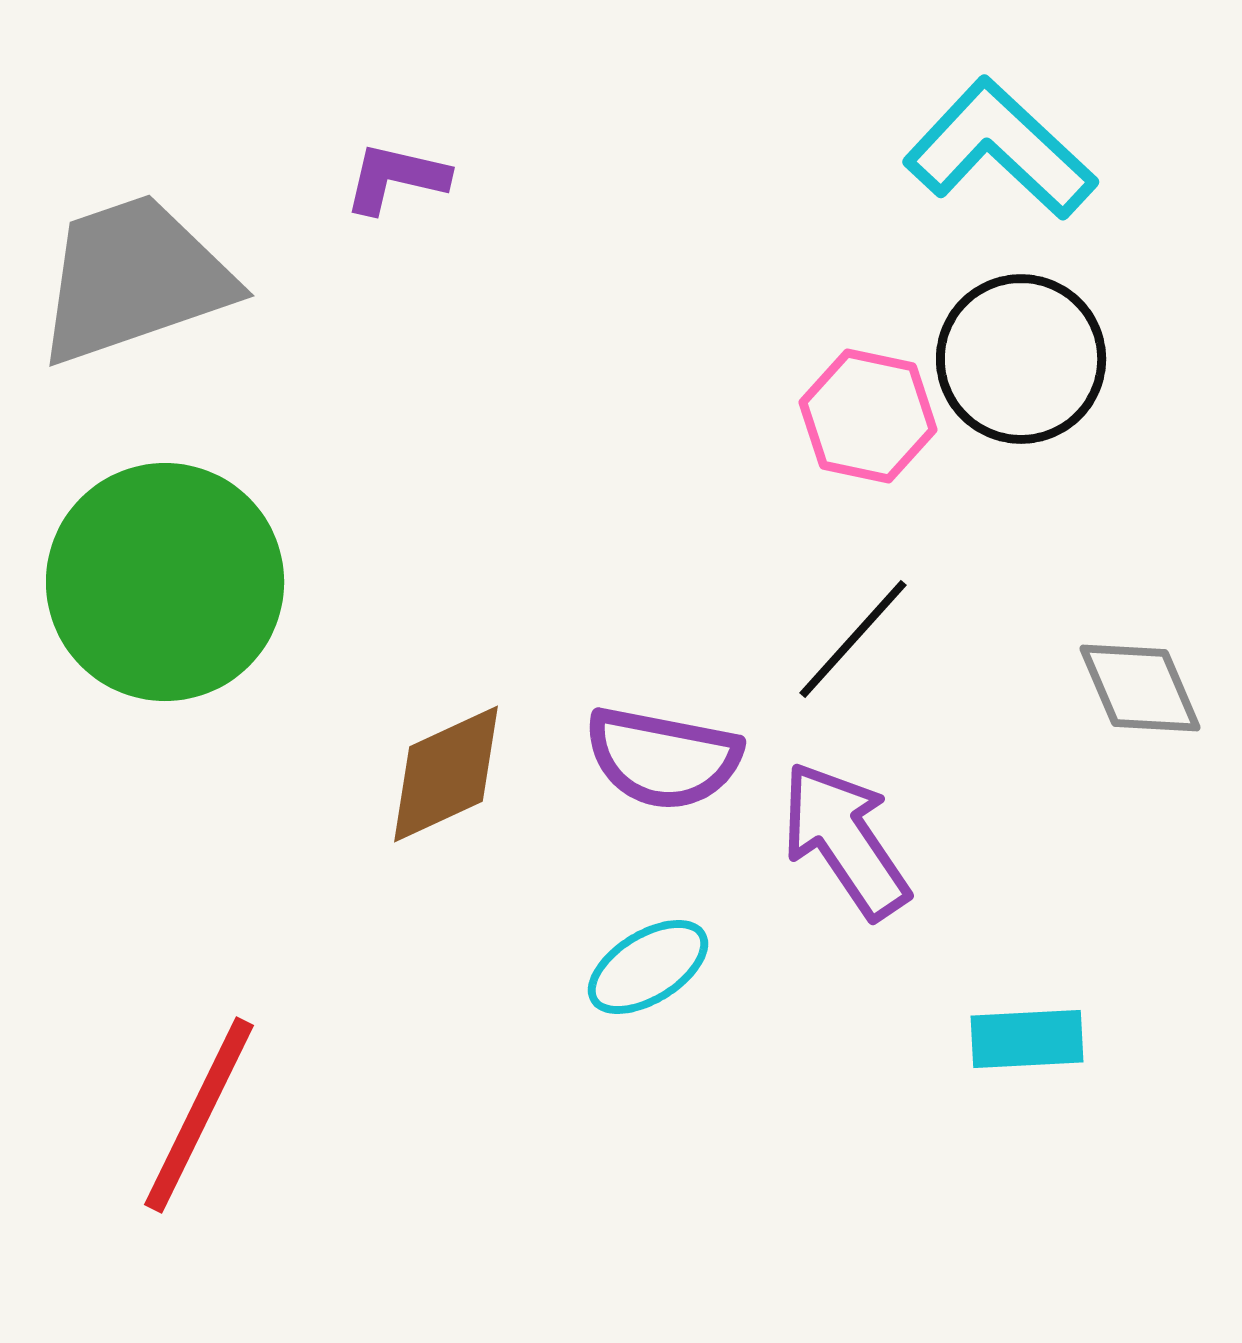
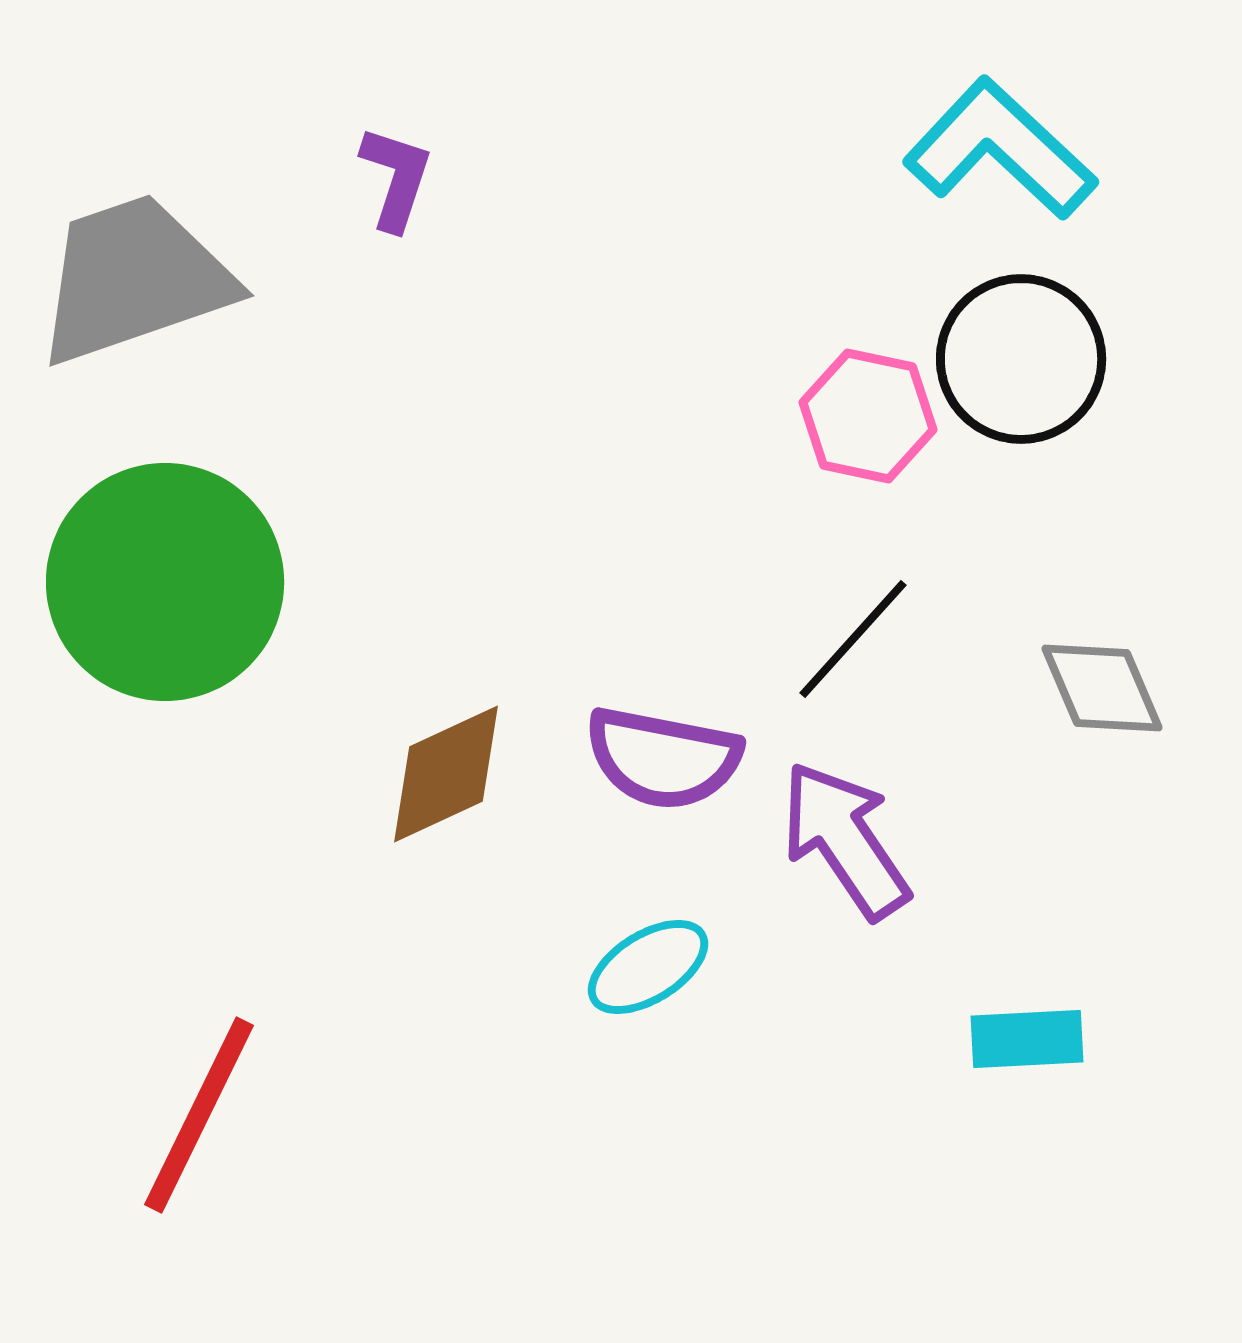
purple L-shape: rotated 95 degrees clockwise
gray diamond: moved 38 px left
